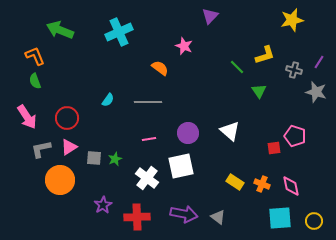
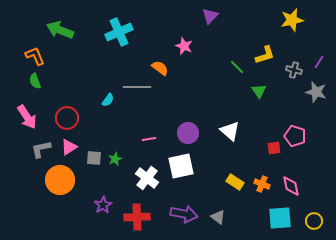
gray line: moved 11 px left, 15 px up
